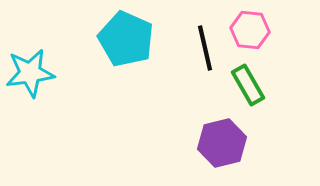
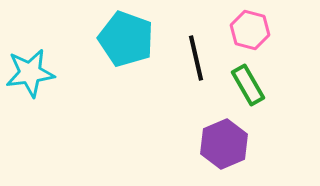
pink hexagon: rotated 9 degrees clockwise
cyan pentagon: rotated 4 degrees counterclockwise
black line: moved 9 px left, 10 px down
purple hexagon: moved 2 px right, 1 px down; rotated 9 degrees counterclockwise
